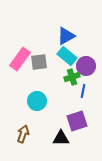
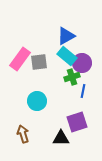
purple circle: moved 4 px left, 3 px up
purple square: moved 1 px down
brown arrow: rotated 36 degrees counterclockwise
